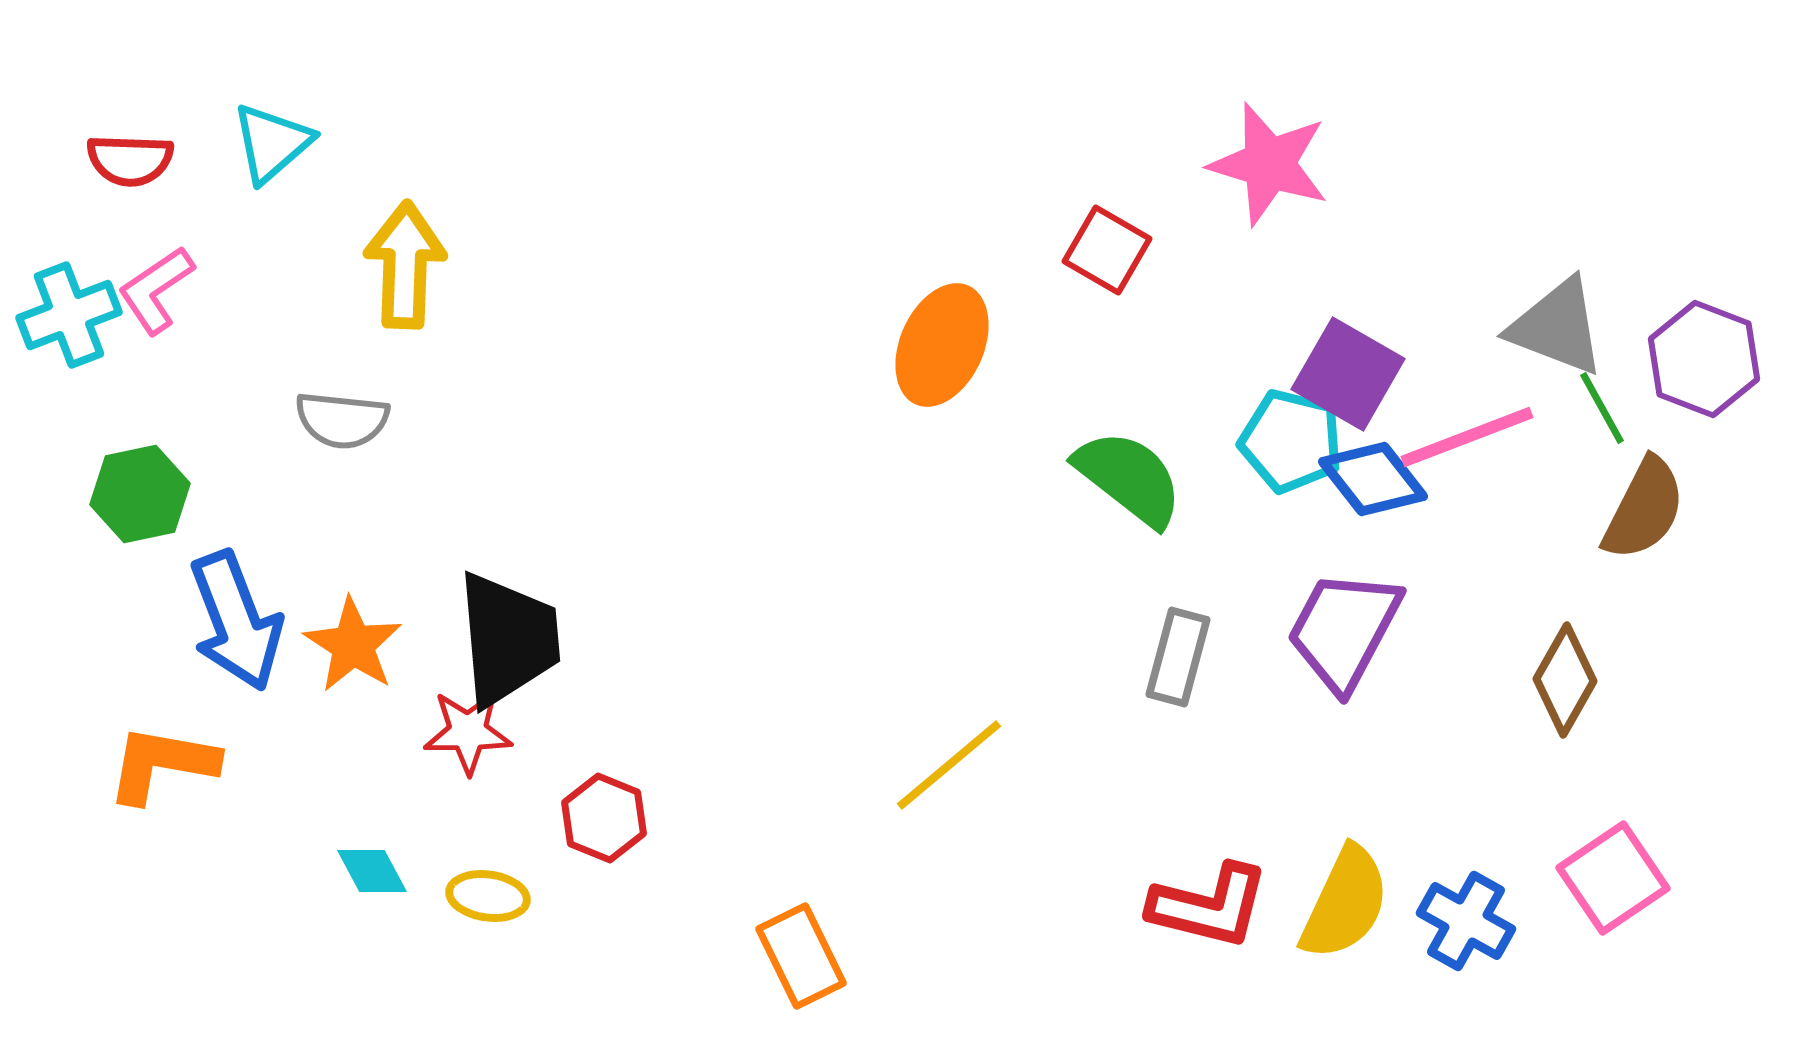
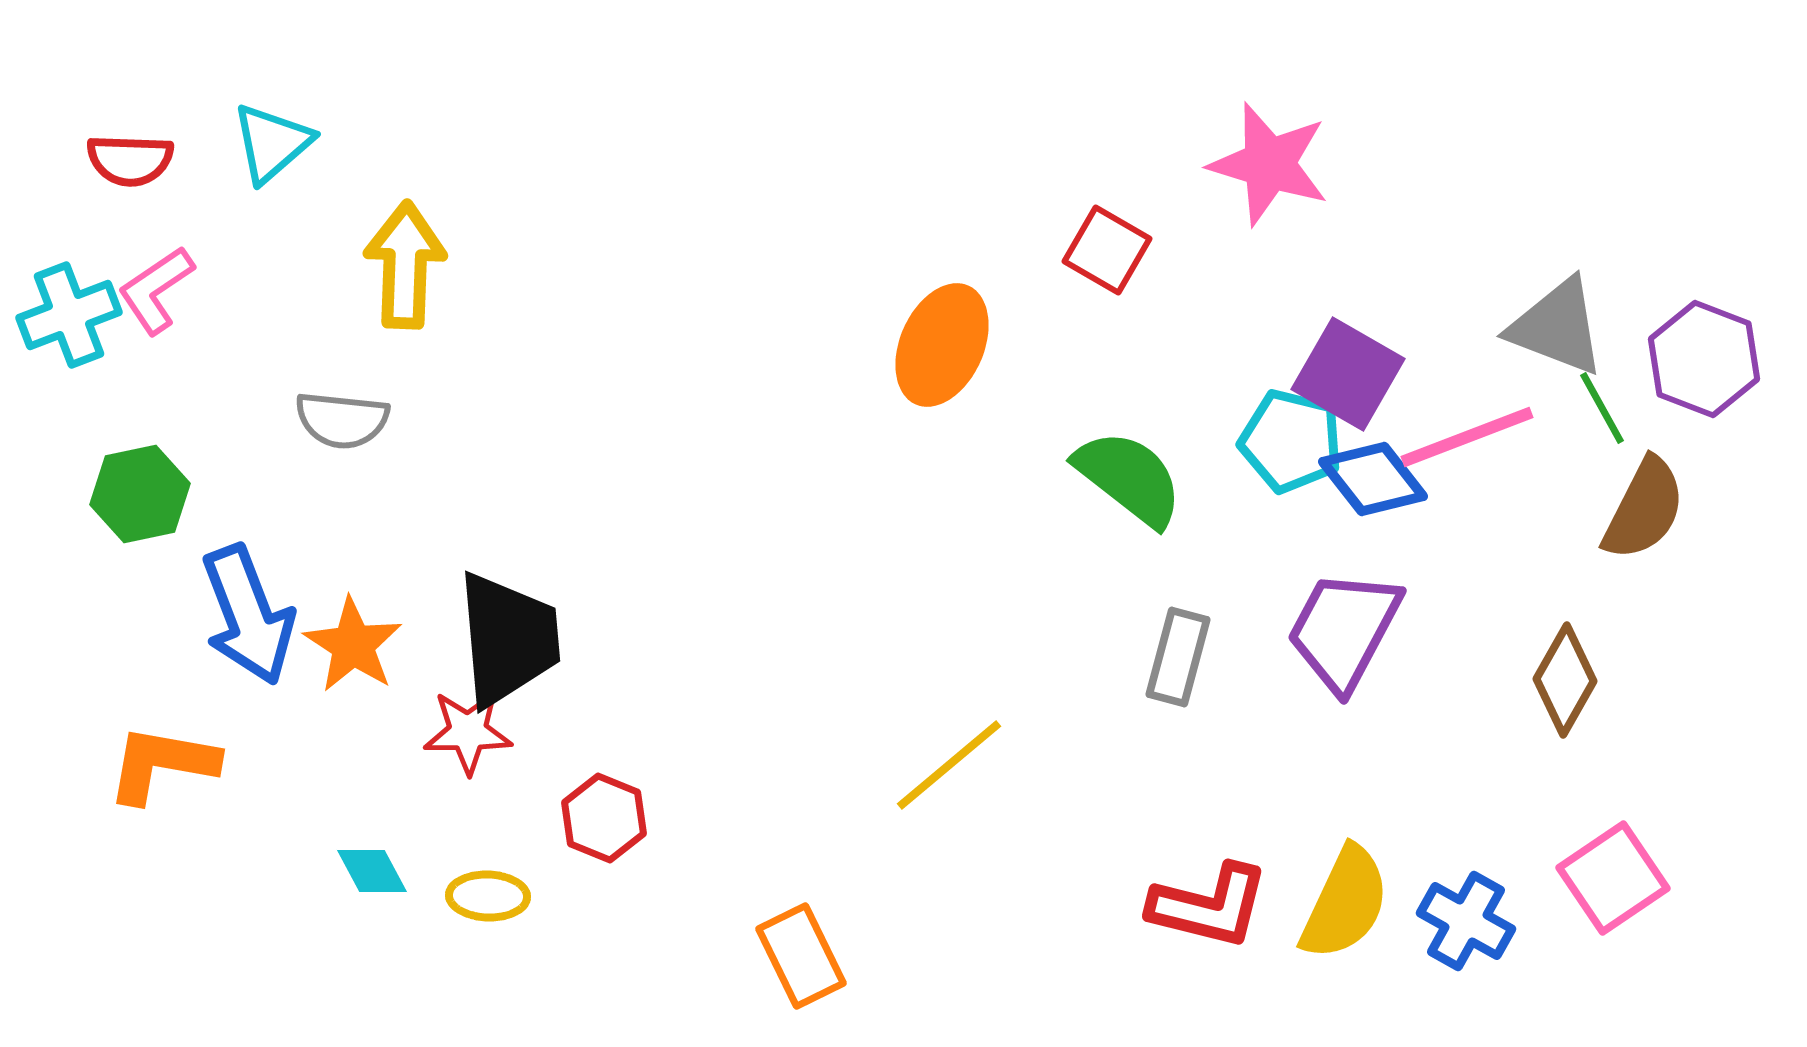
blue arrow: moved 12 px right, 6 px up
yellow ellipse: rotated 6 degrees counterclockwise
